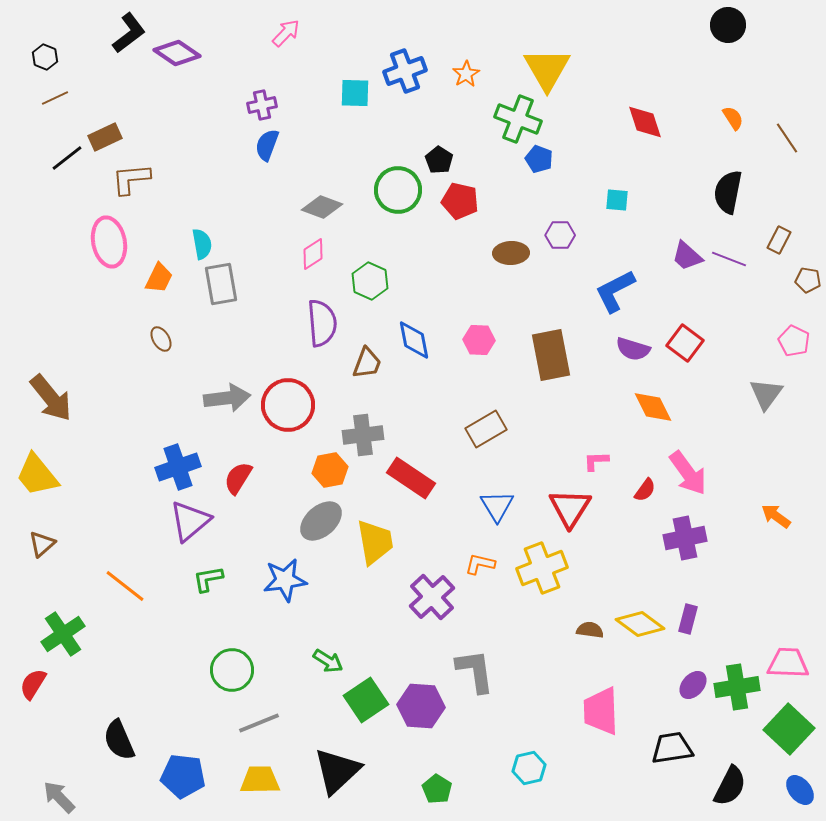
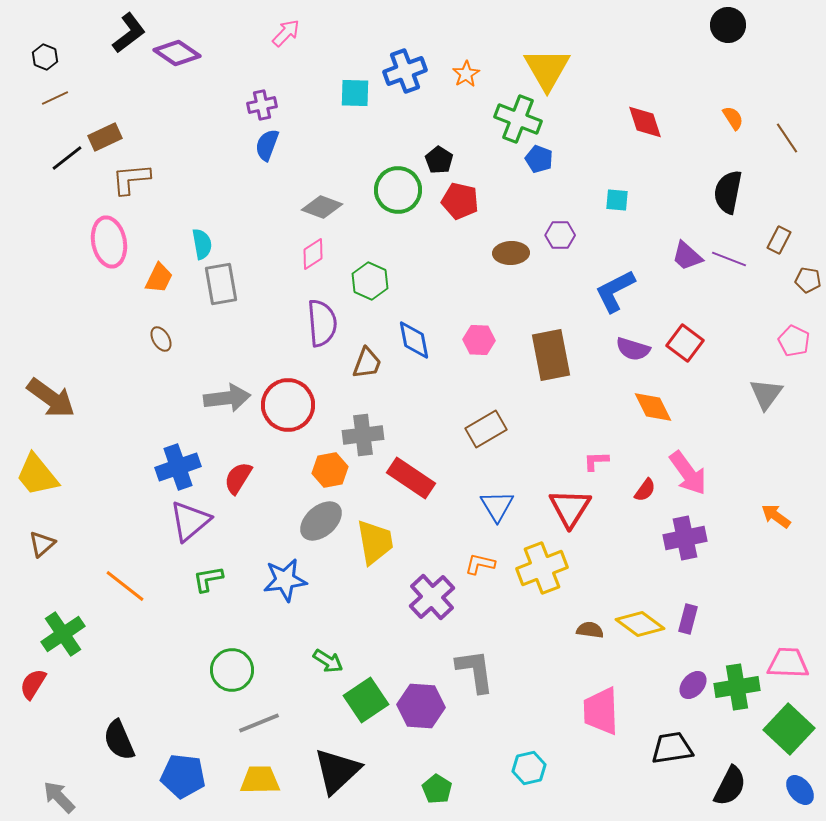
brown arrow at (51, 398): rotated 15 degrees counterclockwise
